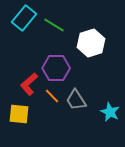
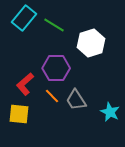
red L-shape: moved 4 px left
